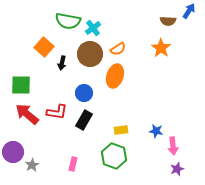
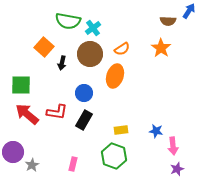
orange semicircle: moved 4 px right
